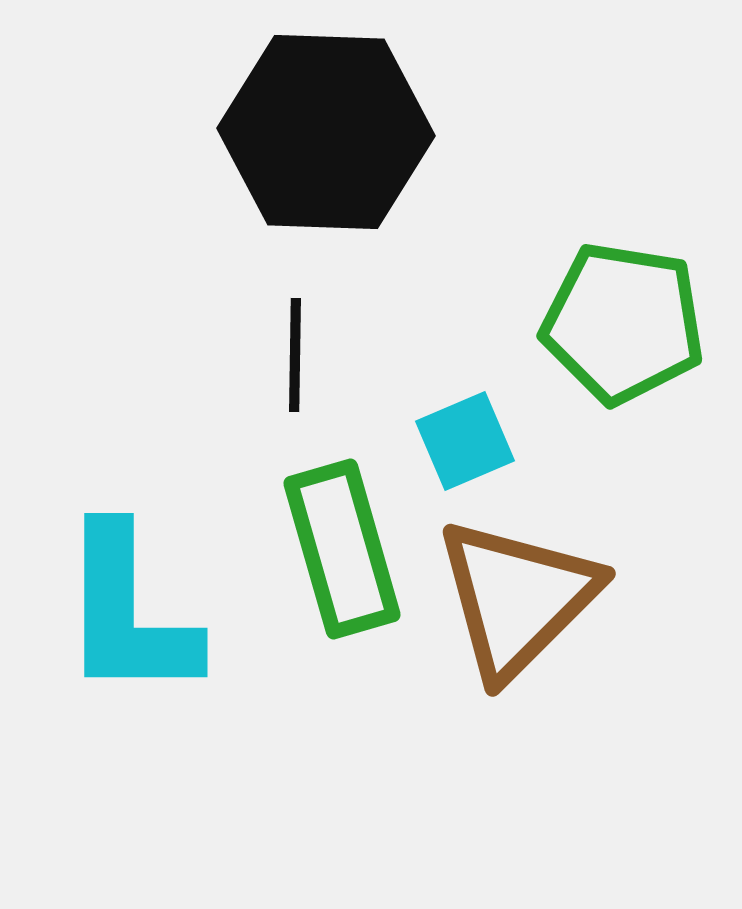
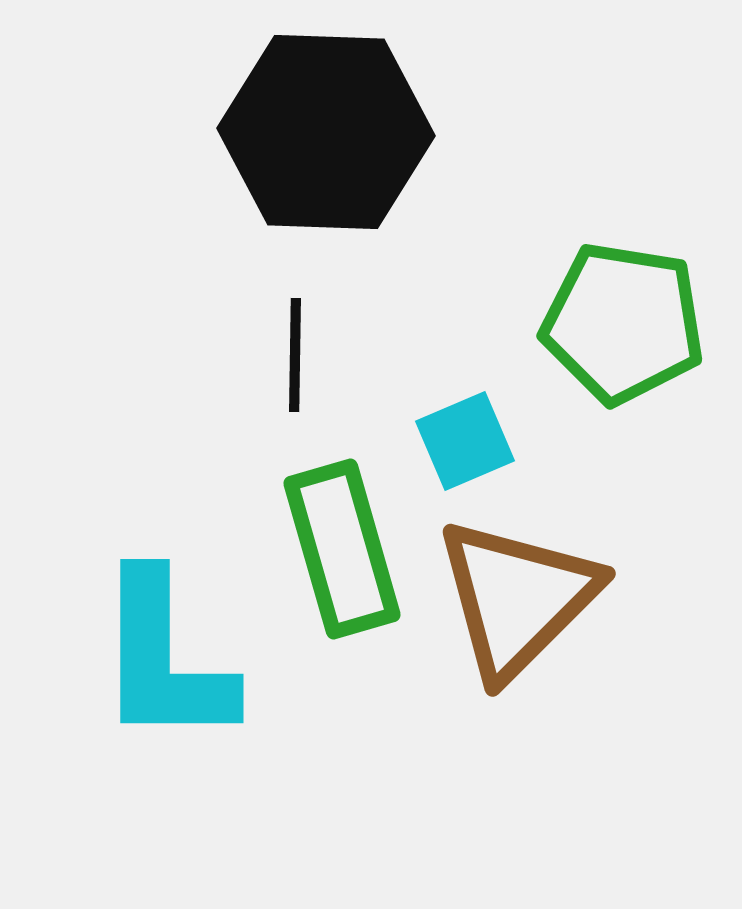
cyan L-shape: moved 36 px right, 46 px down
